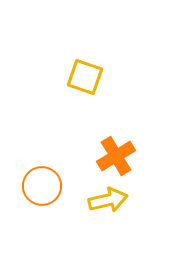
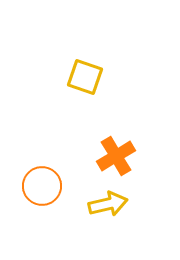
yellow arrow: moved 4 px down
